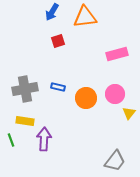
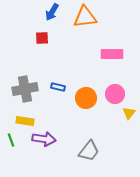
red square: moved 16 px left, 3 px up; rotated 16 degrees clockwise
pink rectangle: moved 5 px left; rotated 15 degrees clockwise
purple arrow: rotated 95 degrees clockwise
gray trapezoid: moved 26 px left, 10 px up
